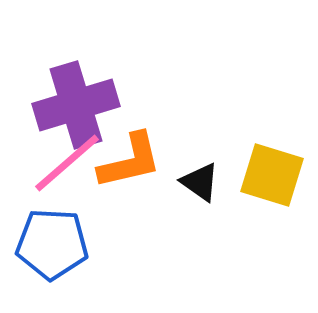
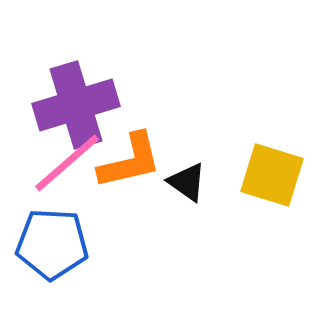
black triangle: moved 13 px left
